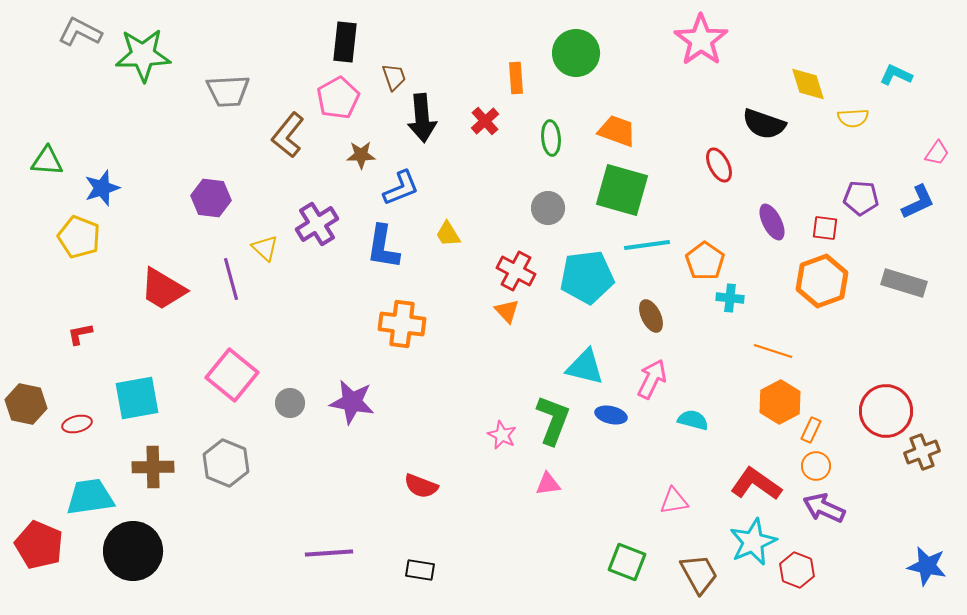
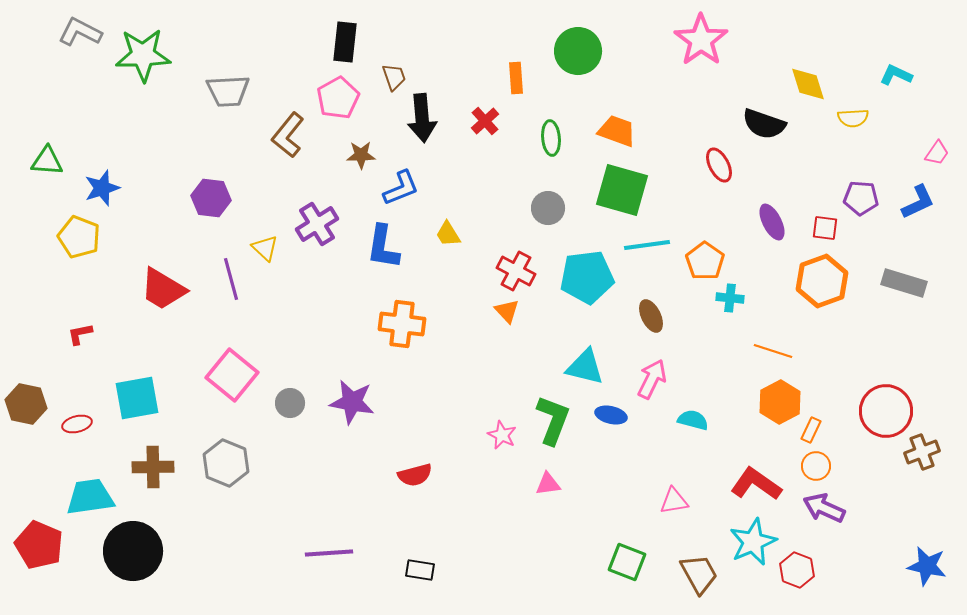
green circle at (576, 53): moved 2 px right, 2 px up
red semicircle at (421, 486): moved 6 px left, 11 px up; rotated 36 degrees counterclockwise
